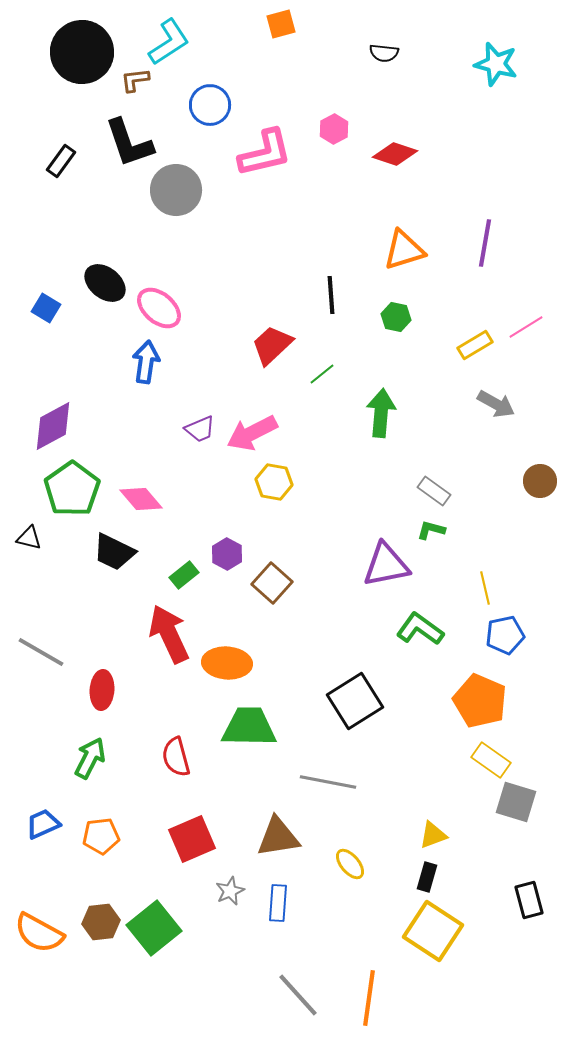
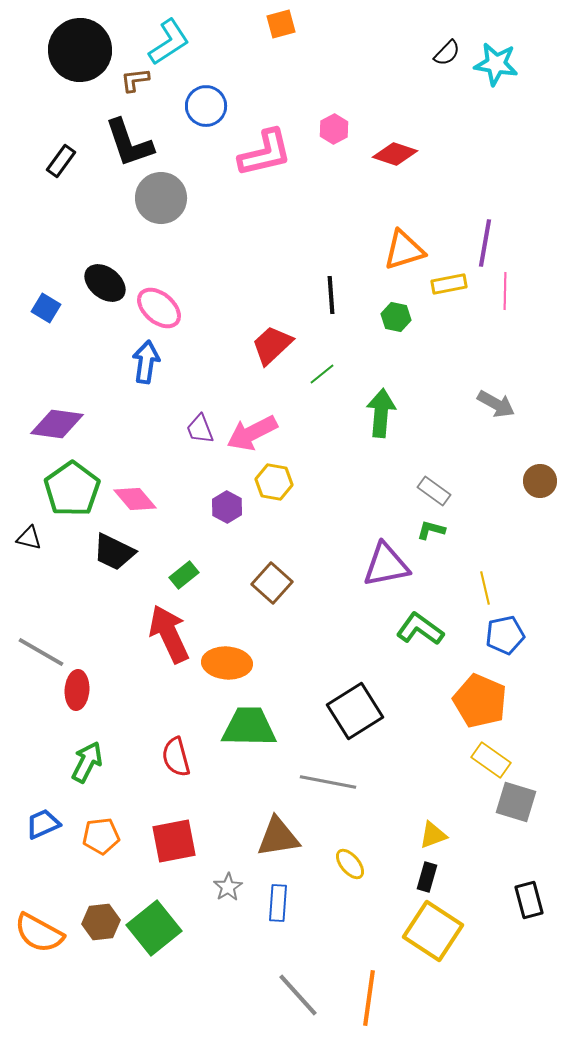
black circle at (82, 52): moved 2 px left, 2 px up
black semicircle at (384, 53): moved 63 px right; rotated 52 degrees counterclockwise
cyan star at (496, 64): rotated 6 degrees counterclockwise
blue circle at (210, 105): moved 4 px left, 1 px down
gray circle at (176, 190): moved 15 px left, 8 px down
pink line at (526, 327): moved 21 px left, 36 px up; rotated 57 degrees counterclockwise
yellow rectangle at (475, 345): moved 26 px left, 61 px up; rotated 20 degrees clockwise
purple diamond at (53, 426): moved 4 px right, 2 px up; rotated 36 degrees clockwise
purple trapezoid at (200, 429): rotated 92 degrees clockwise
pink diamond at (141, 499): moved 6 px left
purple hexagon at (227, 554): moved 47 px up
red ellipse at (102, 690): moved 25 px left
black square at (355, 701): moved 10 px down
green arrow at (90, 758): moved 3 px left, 4 px down
red square at (192, 839): moved 18 px left, 2 px down; rotated 12 degrees clockwise
gray star at (230, 891): moved 2 px left, 4 px up; rotated 8 degrees counterclockwise
